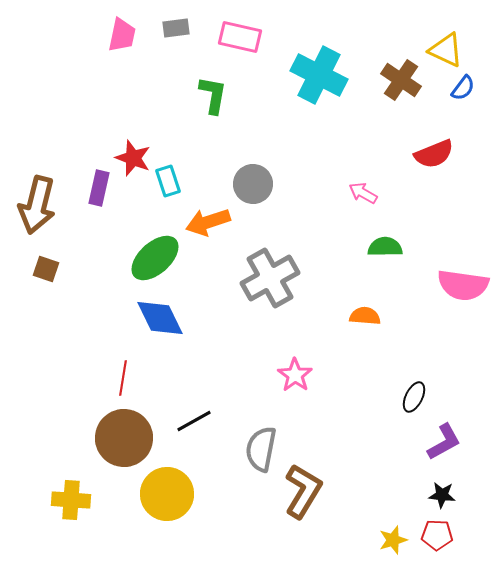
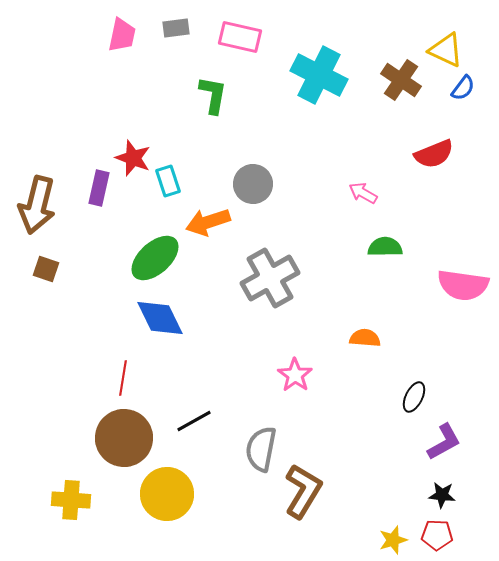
orange semicircle: moved 22 px down
